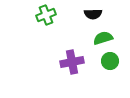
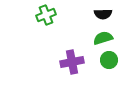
black semicircle: moved 10 px right
green circle: moved 1 px left, 1 px up
